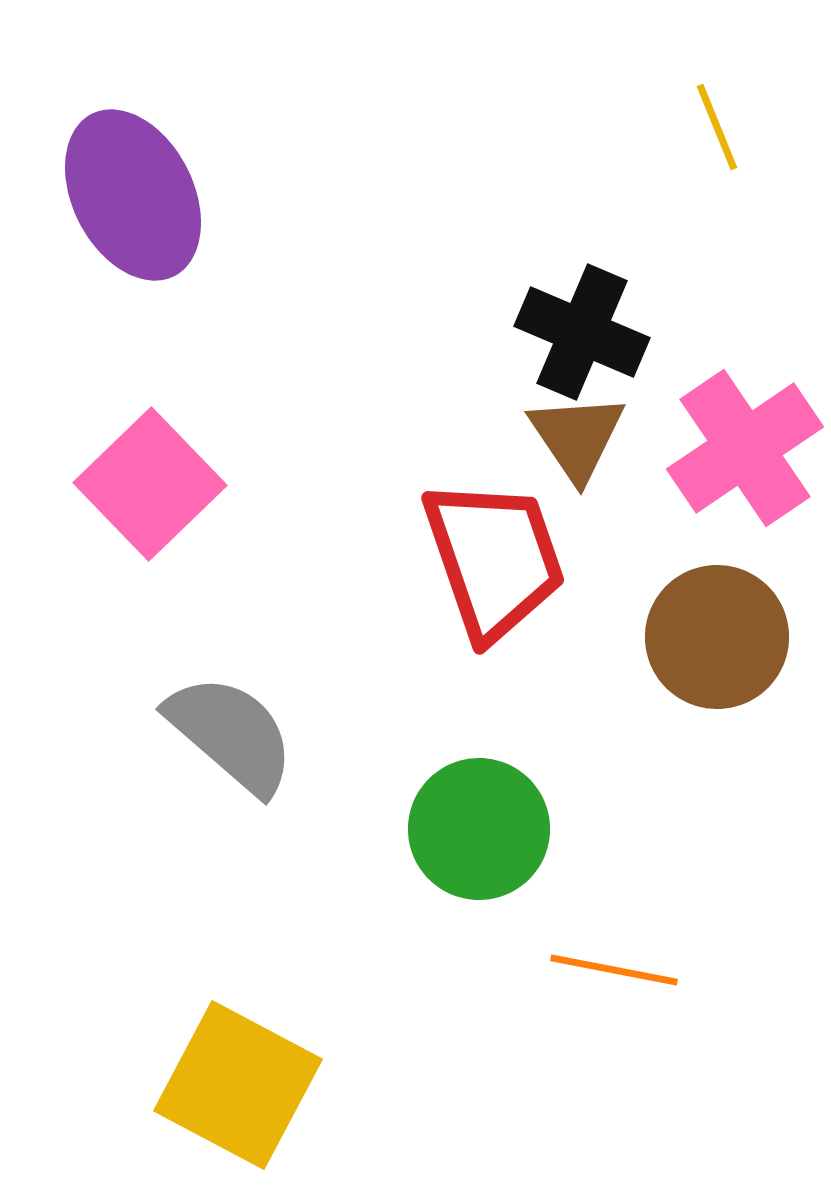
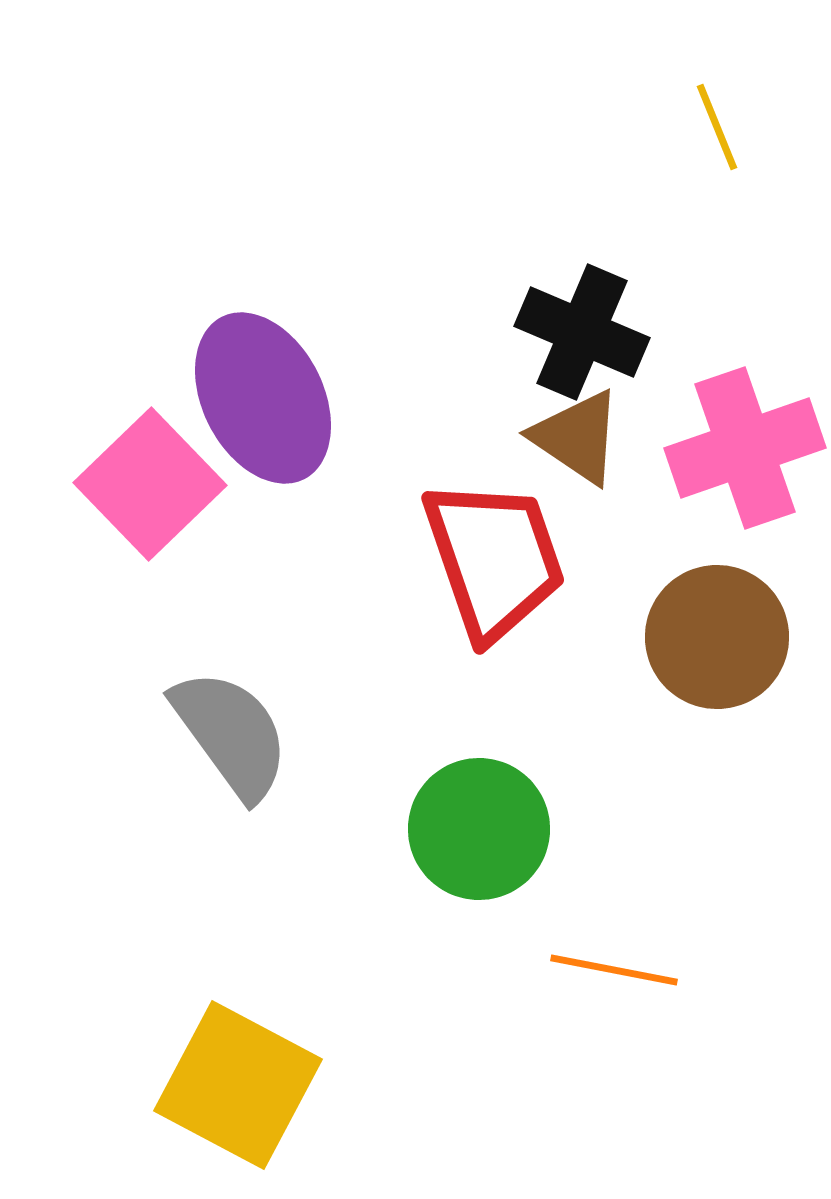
purple ellipse: moved 130 px right, 203 px down
brown triangle: rotated 22 degrees counterclockwise
pink cross: rotated 15 degrees clockwise
gray semicircle: rotated 13 degrees clockwise
